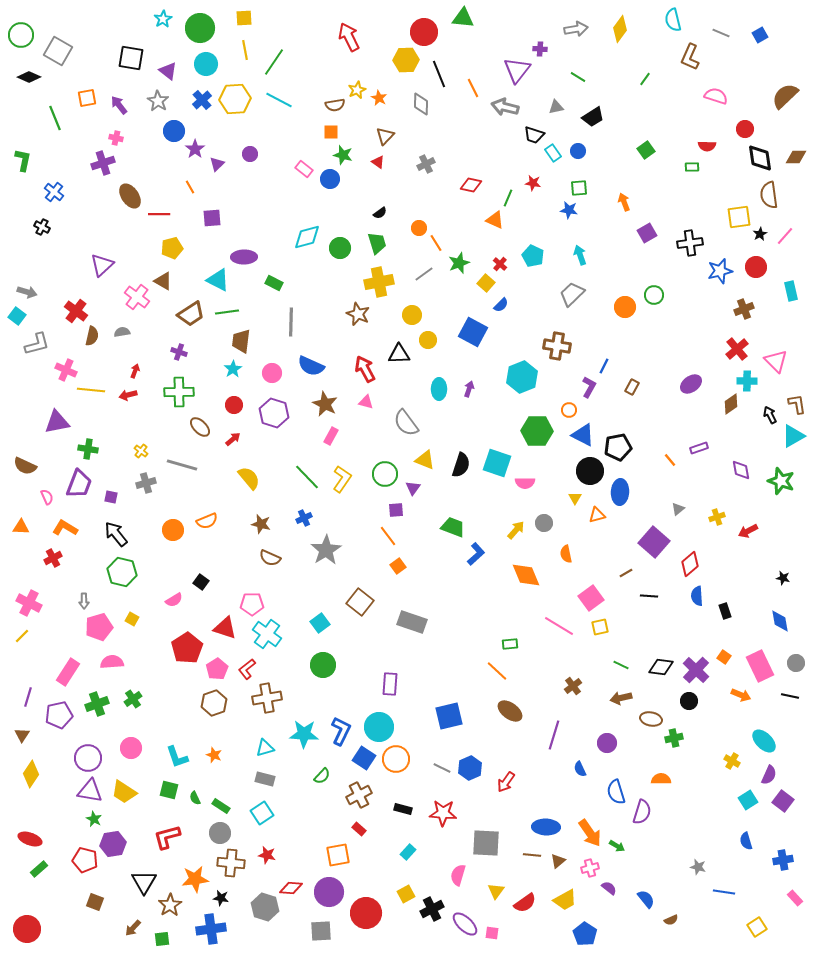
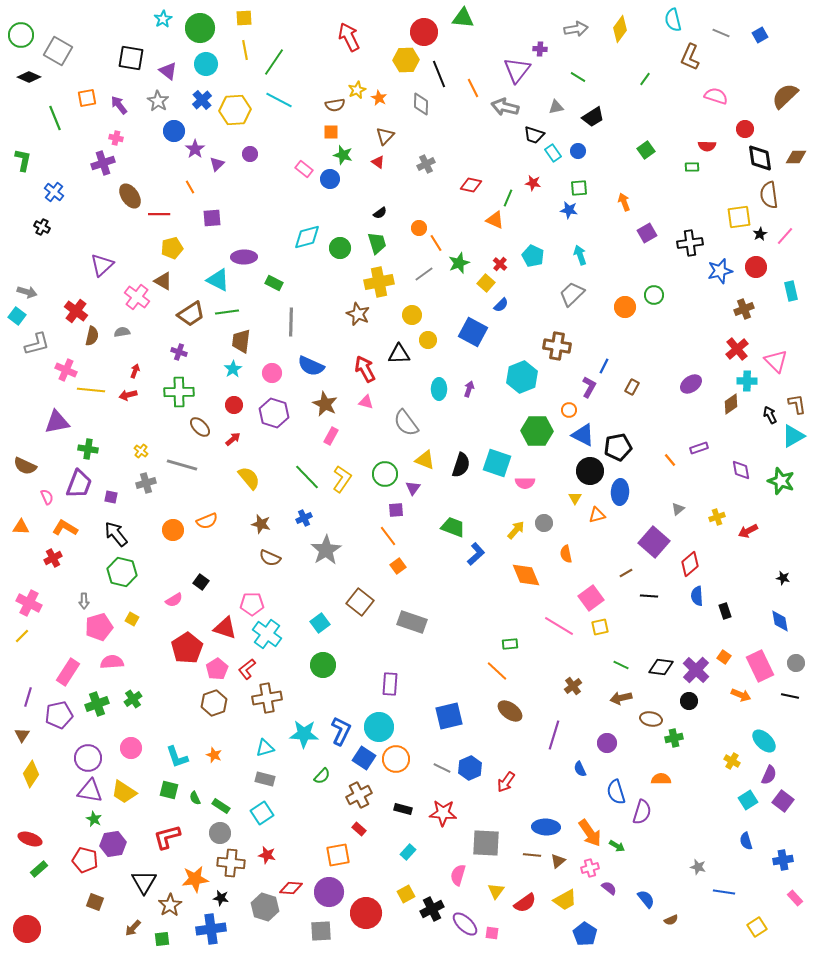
yellow hexagon at (235, 99): moved 11 px down
